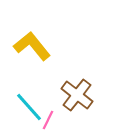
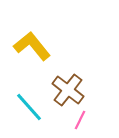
brown cross: moved 9 px left, 5 px up
pink line: moved 32 px right
